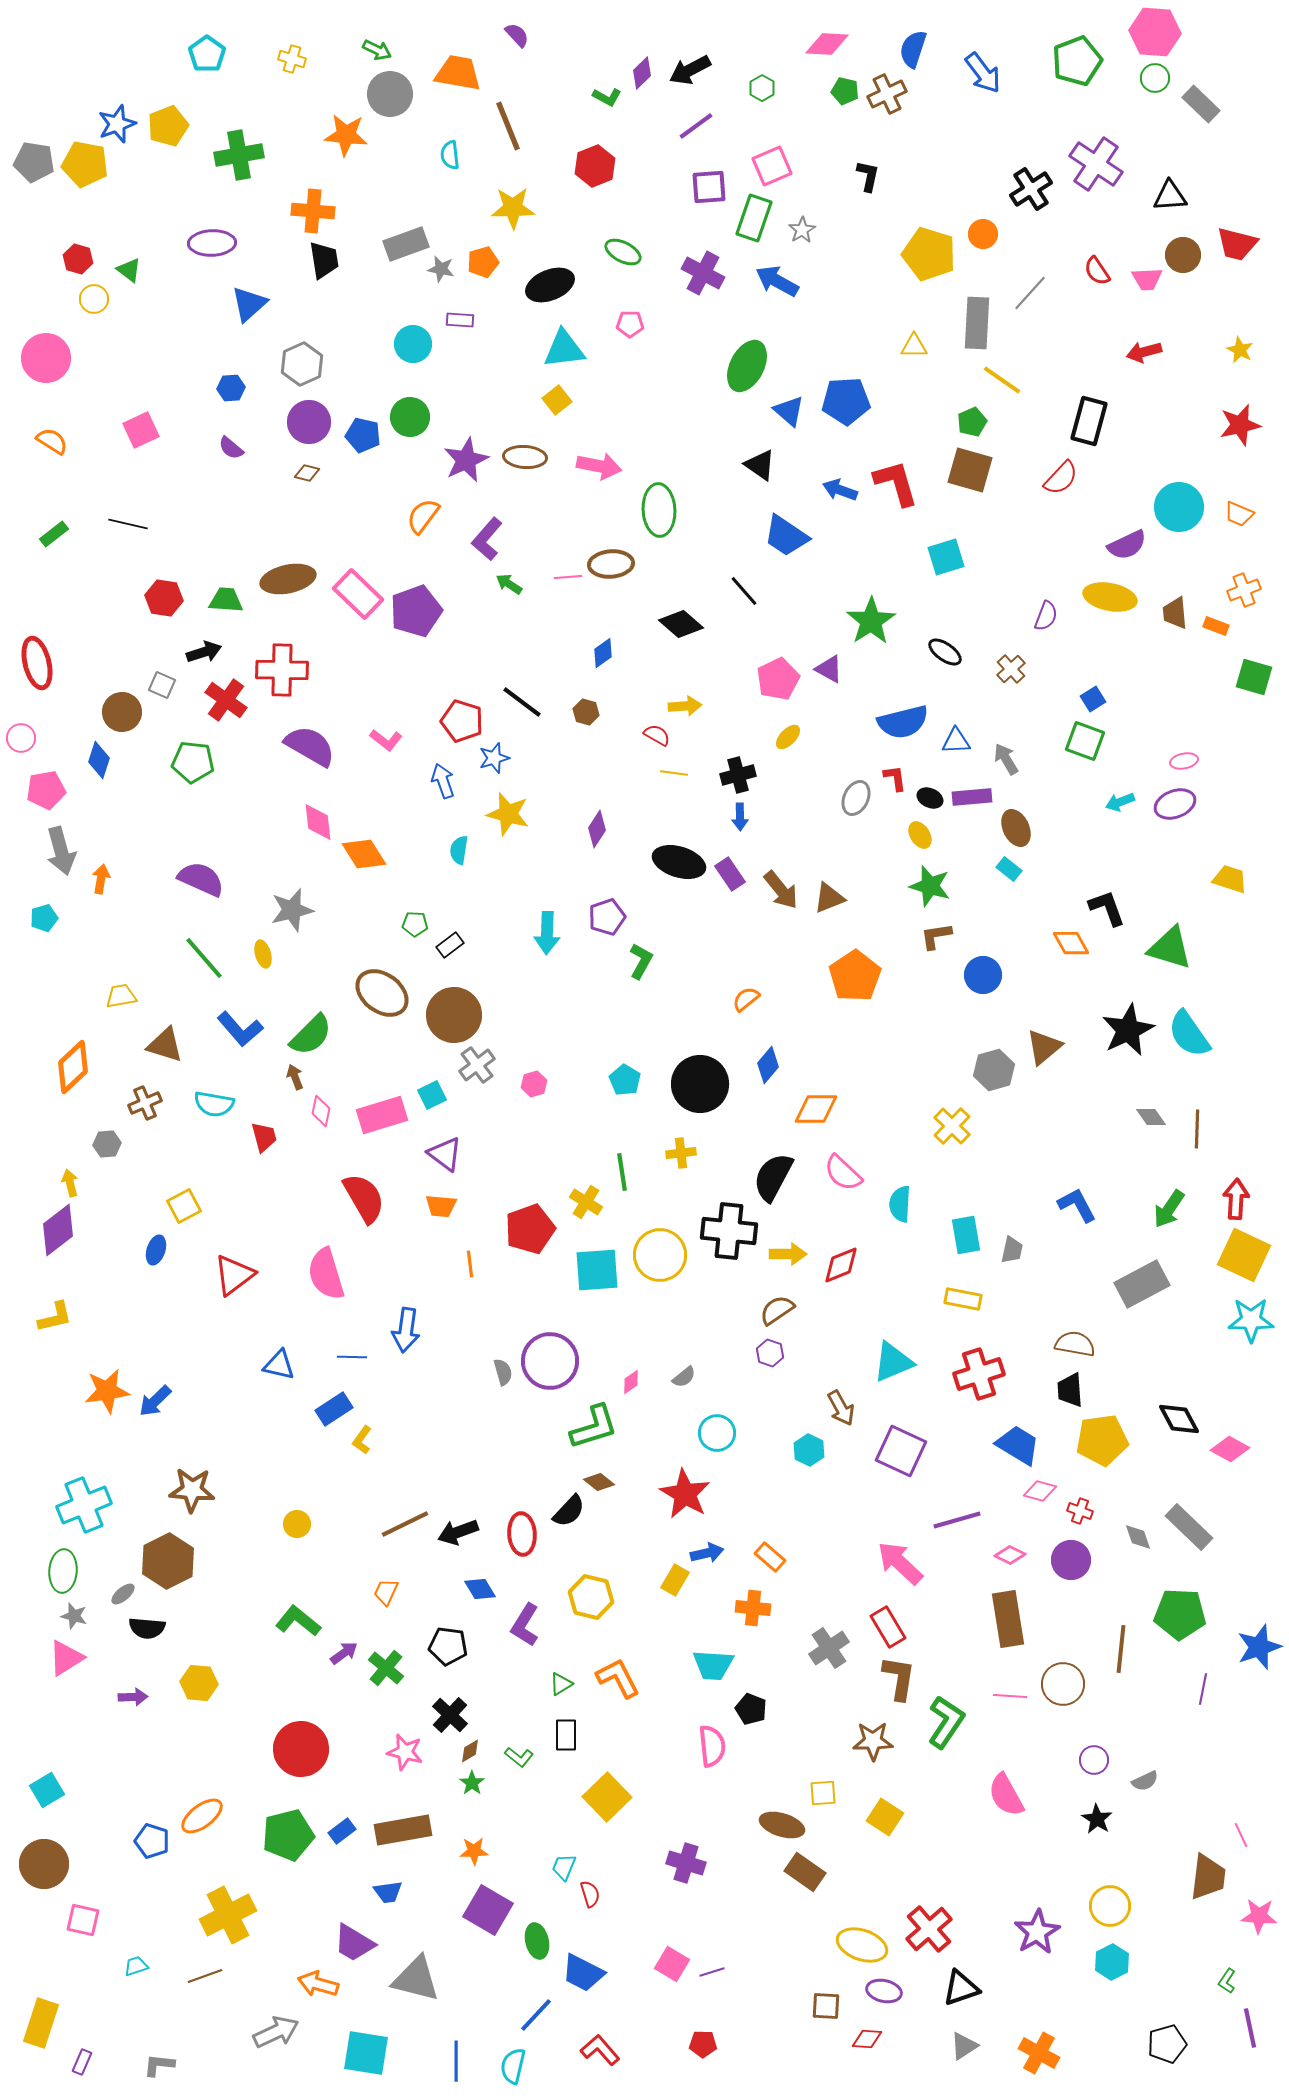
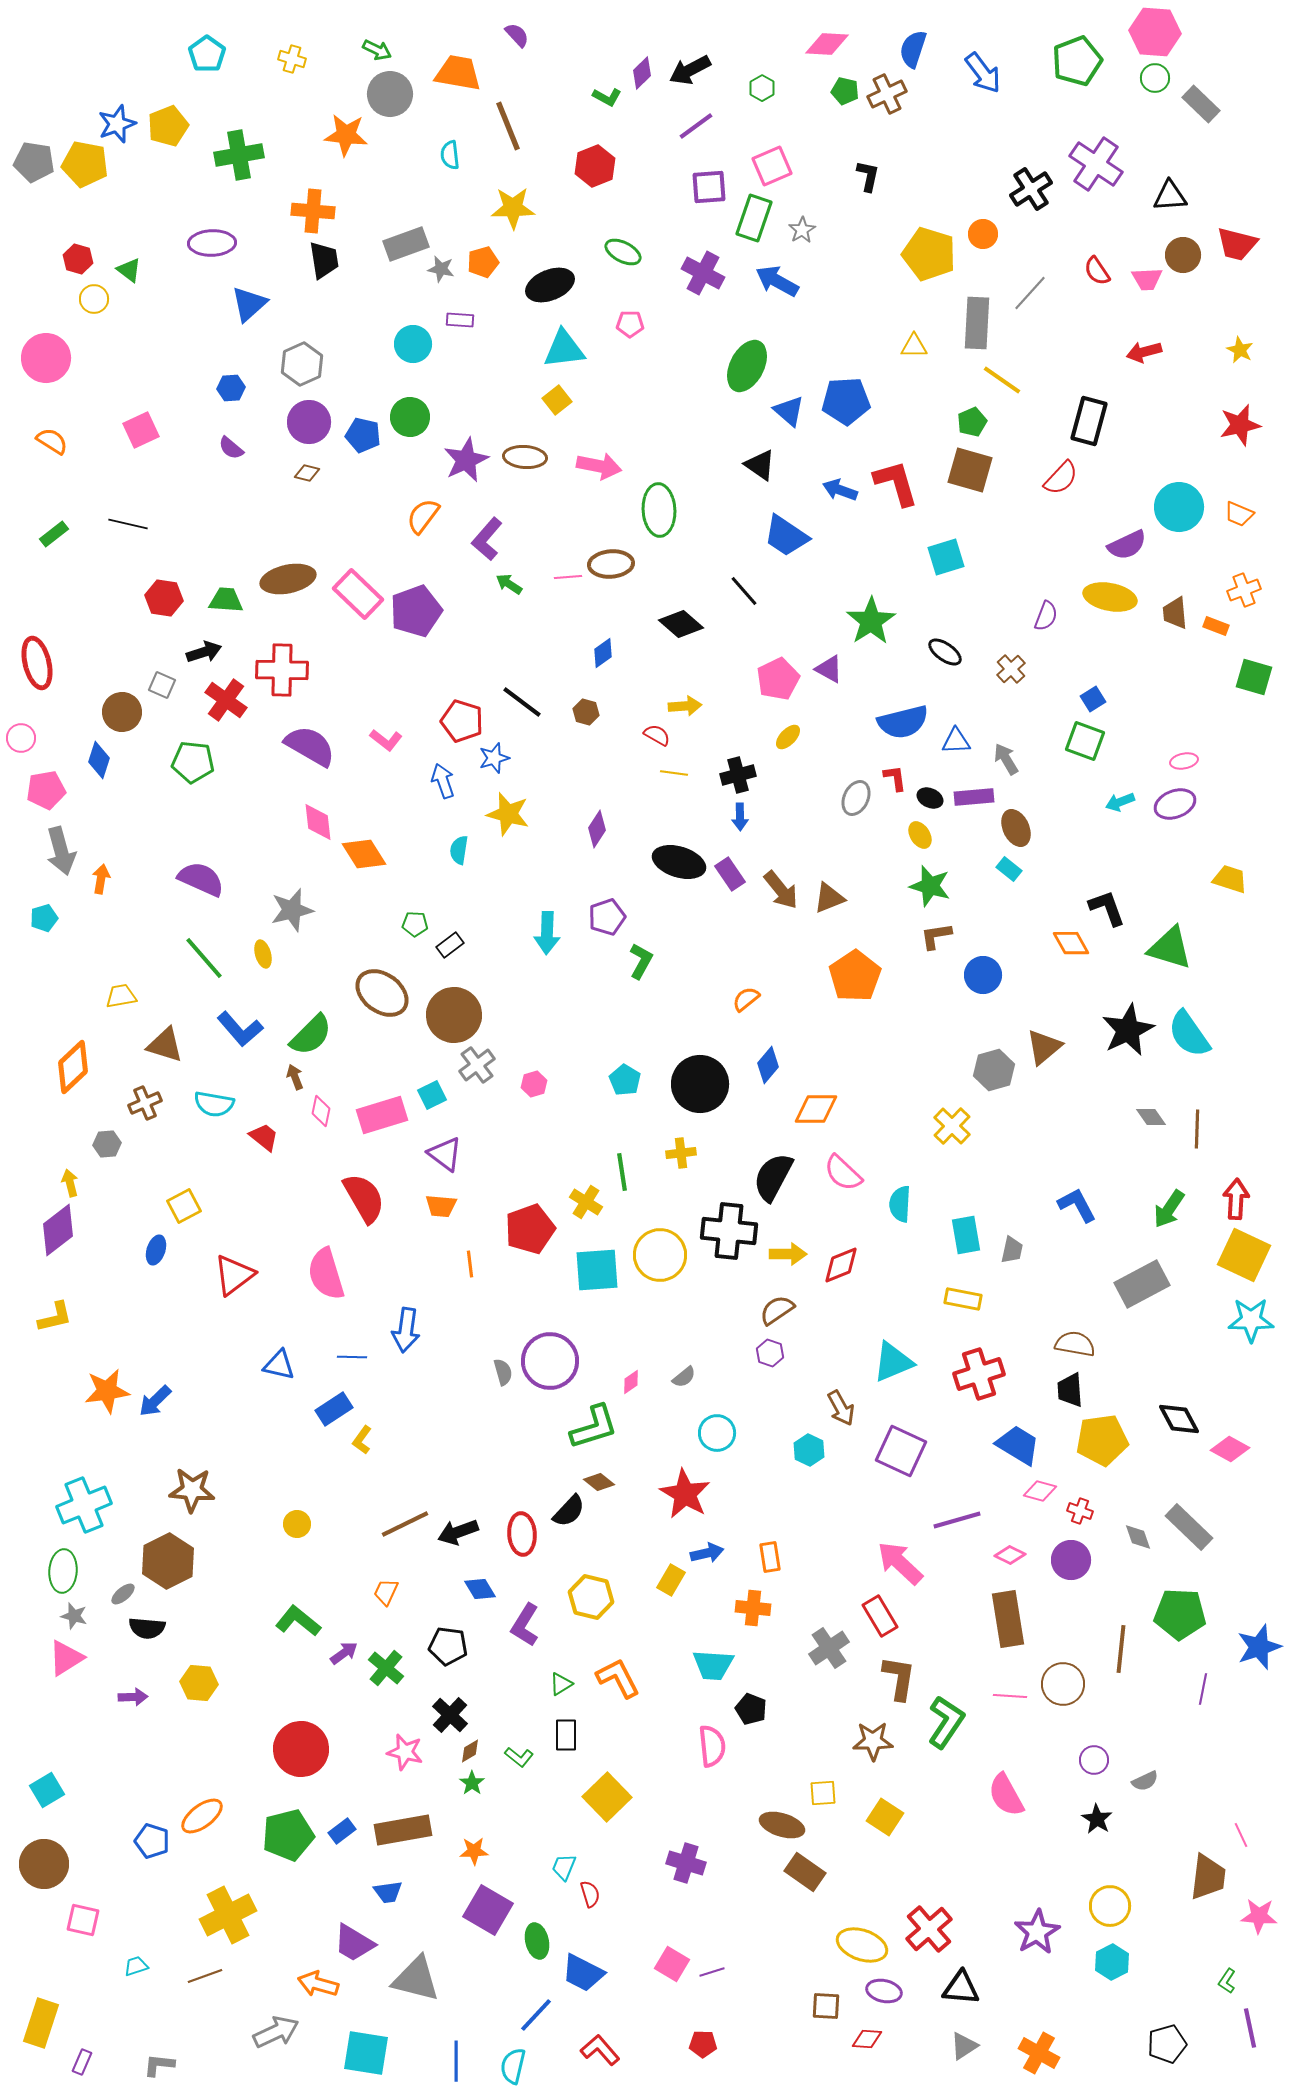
purple rectangle at (972, 797): moved 2 px right
red trapezoid at (264, 1137): rotated 36 degrees counterclockwise
orange rectangle at (770, 1557): rotated 40 degrees clockwise
yellow rectangle at (675, 1580): moved 4 px left
red rectangle at (888, 1627): moved 8 px left, 11 px up
black triangle at (961, 1988): rotated 24 degrees clockwise
